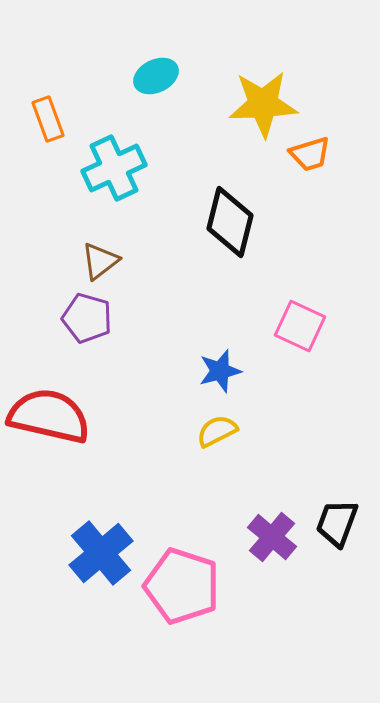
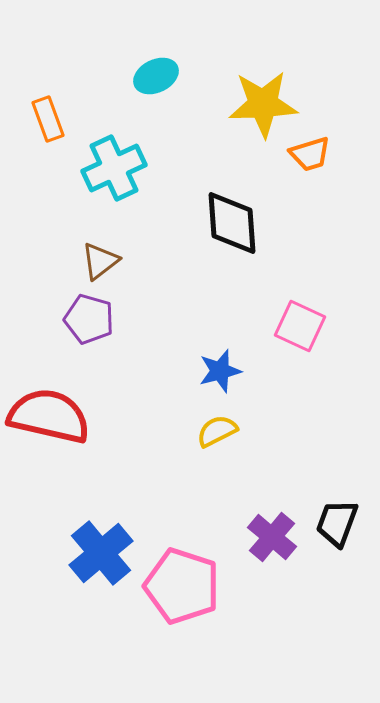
black diamond: moved 2 px right, 1 px down; rotated 18 degrees counterclockwise
purple pentagon: moved 2 px right, 1 px down
